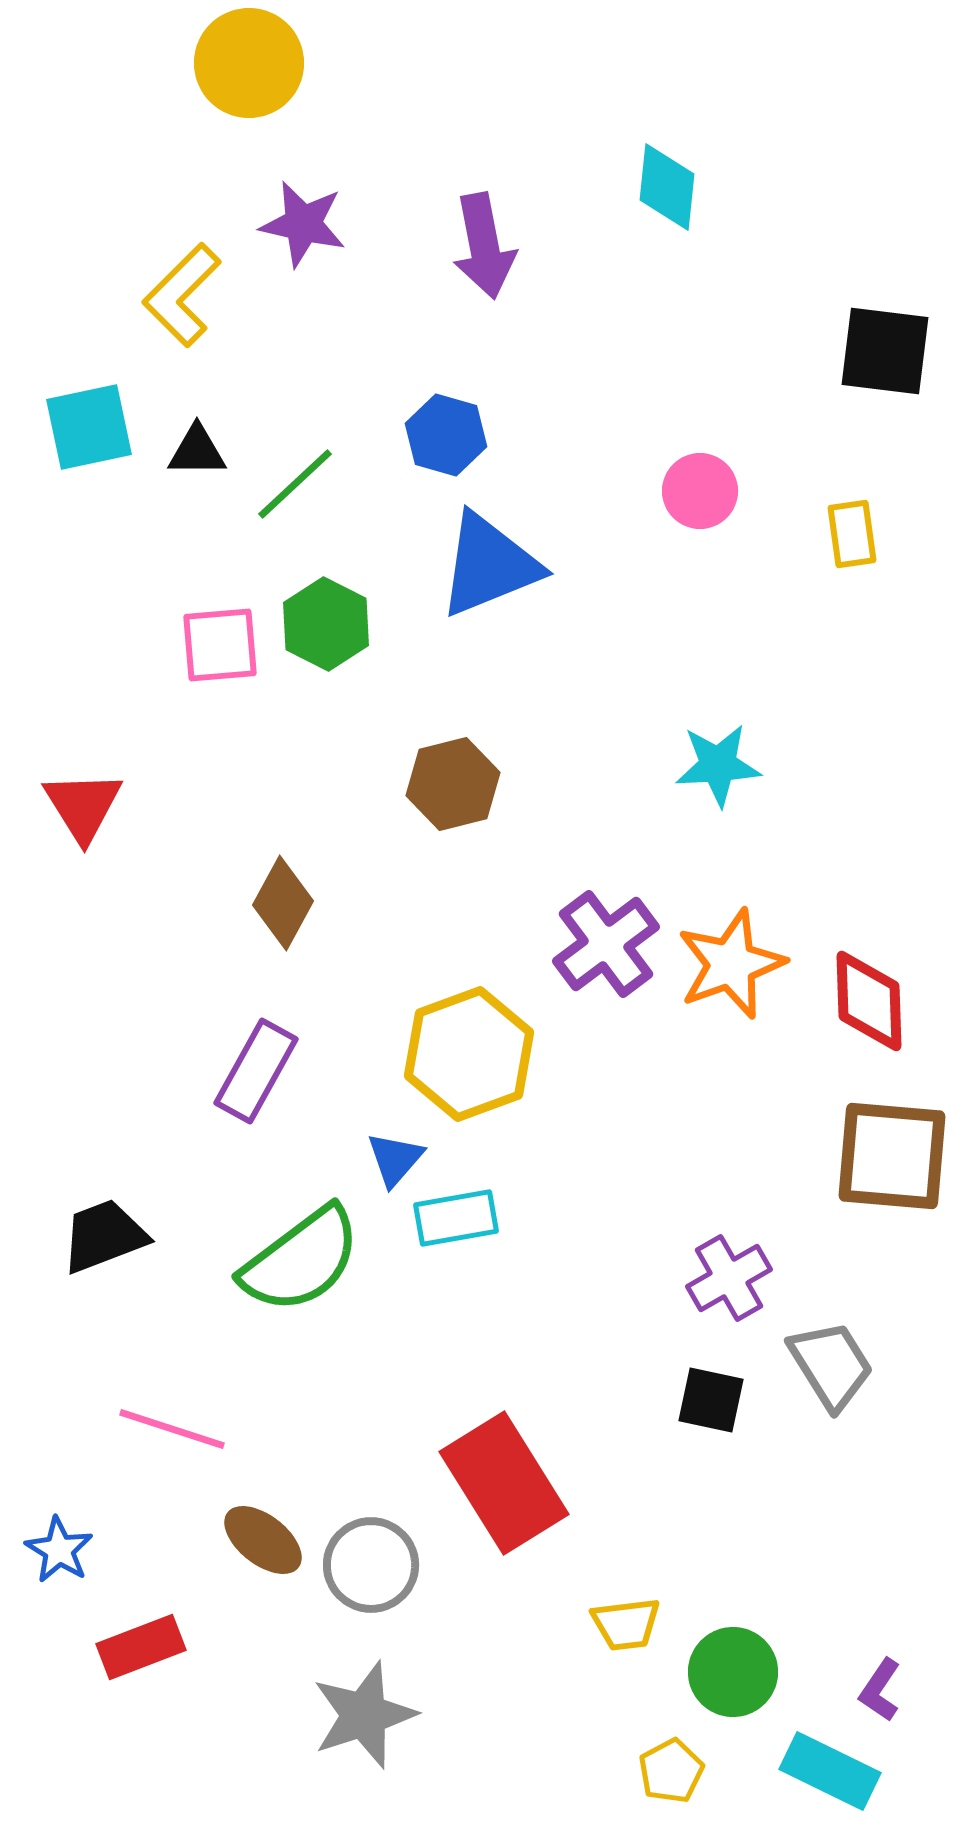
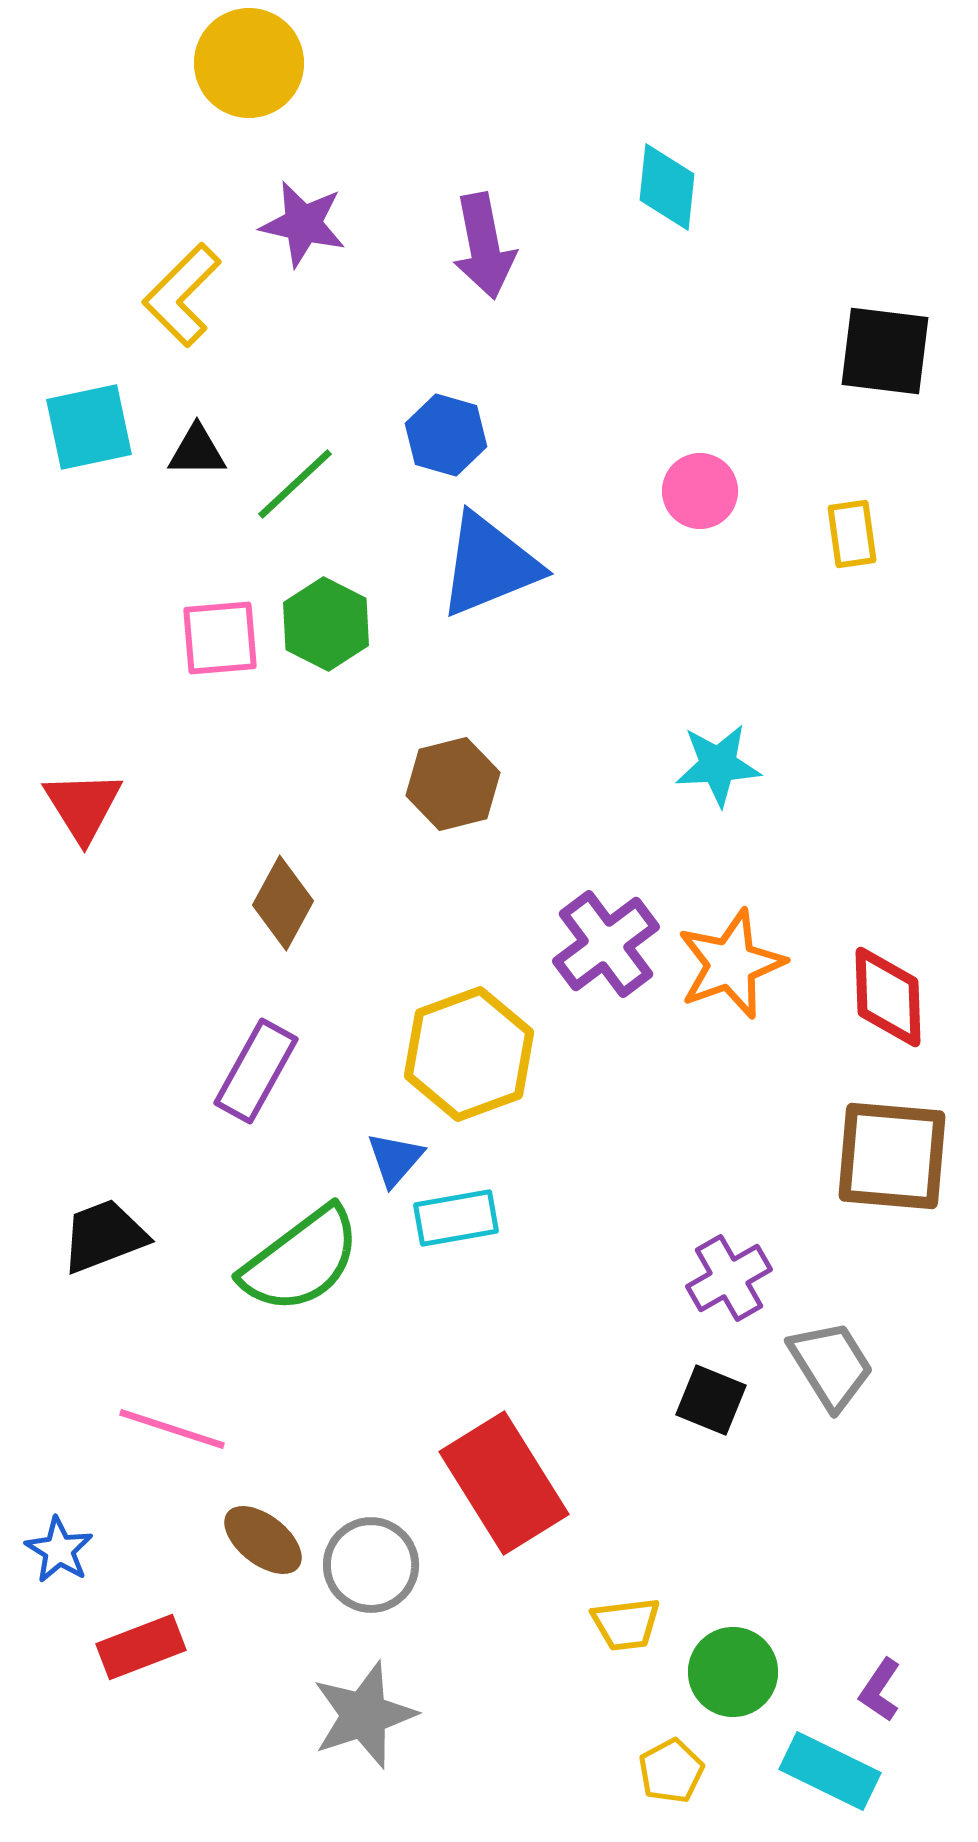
pink square at (220, 645): moved 7 px up
red diamond at (869, 1001): moved 19 px right, 4 px up
black square at (711, 1400): rotated 10 degrees clockwise
